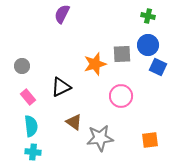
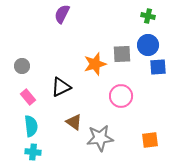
blue square: rotated 30 degrees counterclockwise
